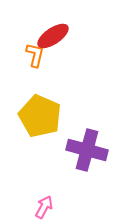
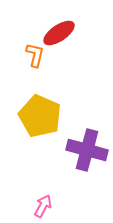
red ellipse: moved 6 px right, 3 px up
pink arrow: moved 1 px left, 1 px up
